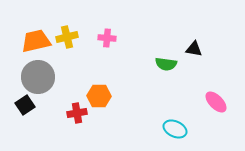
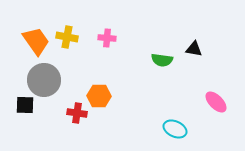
yellow cross: rotated 25 degrees clockwise
orange trapezoid: rotated 68 degrees clockwise
green semicircle: moved 4 px left, 4 px up
gray circle: moved 6 px right, 3 px down
black square: rotated 36 degrees clockwise
red cross: rotated 18 degrees clockwise
